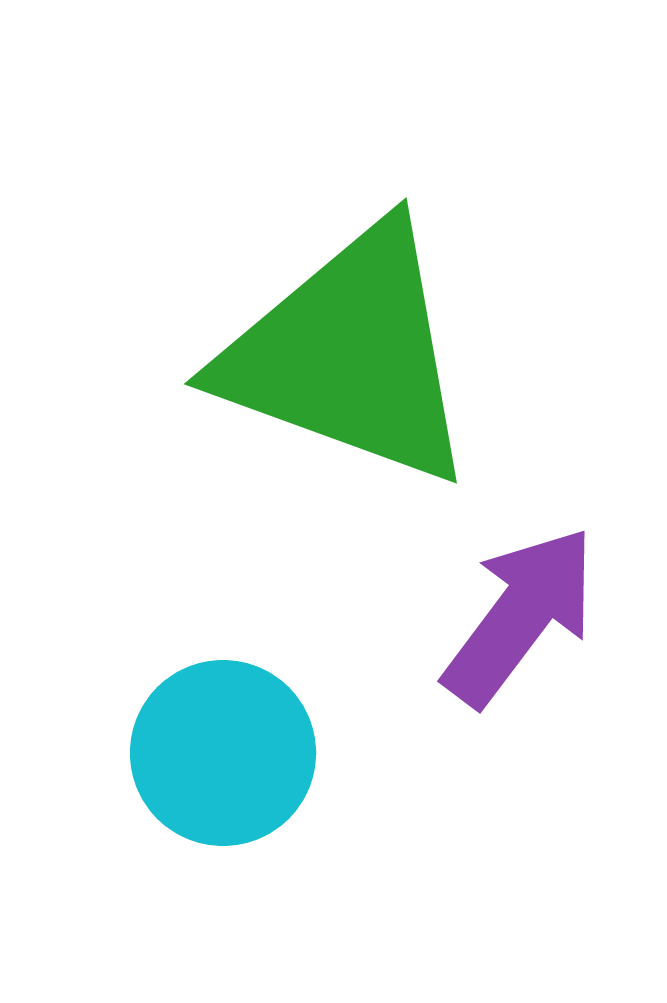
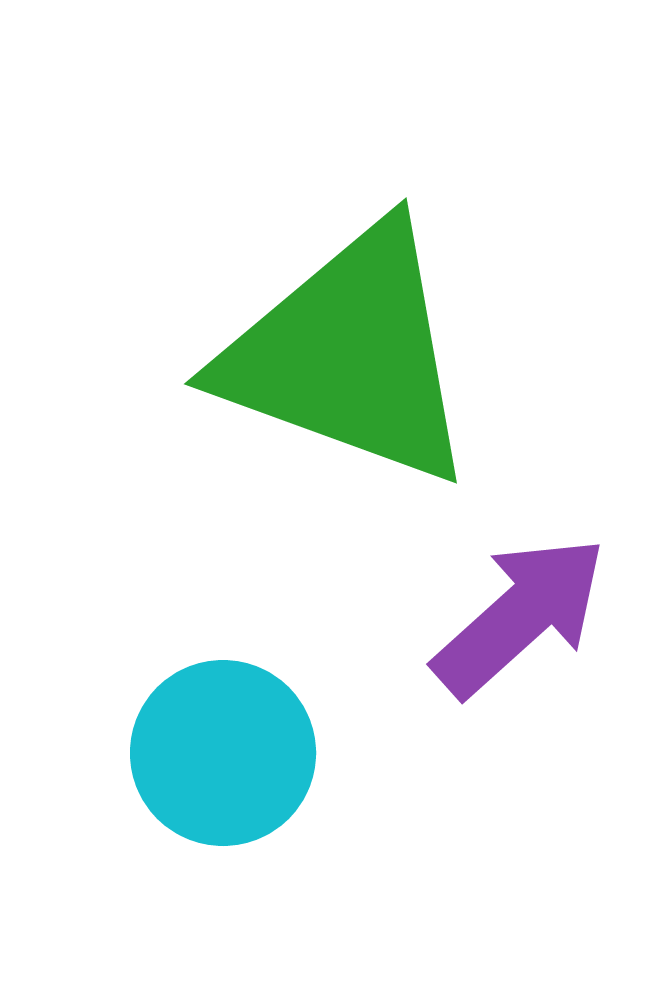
purple arrow: rotated 11 degrees clockwise
